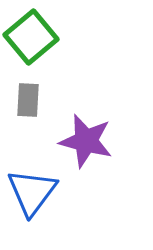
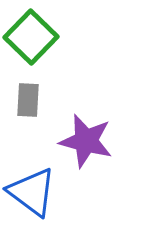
green square: rotated 6 degrees counterclockwise
blue triangle: rotated 30 degrees counterclockwise
